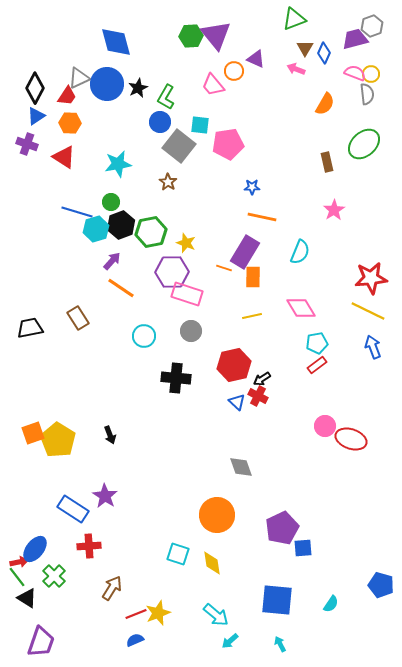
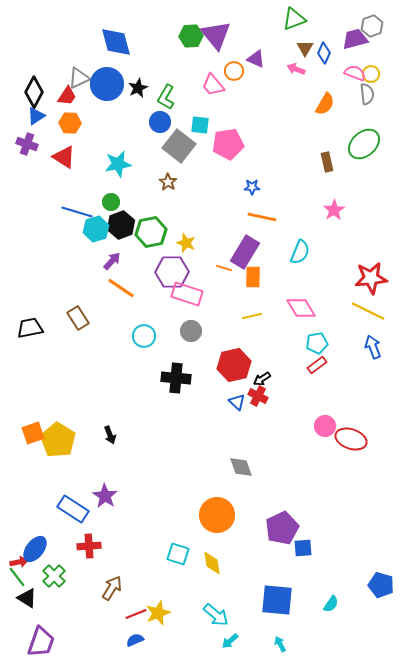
black diamond at (35, 88): moved 1 px left, 4 px down
